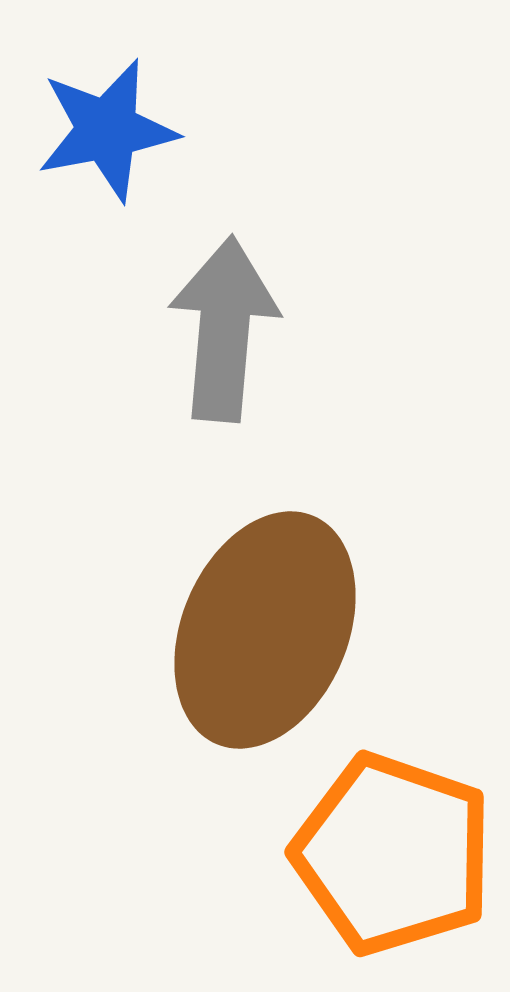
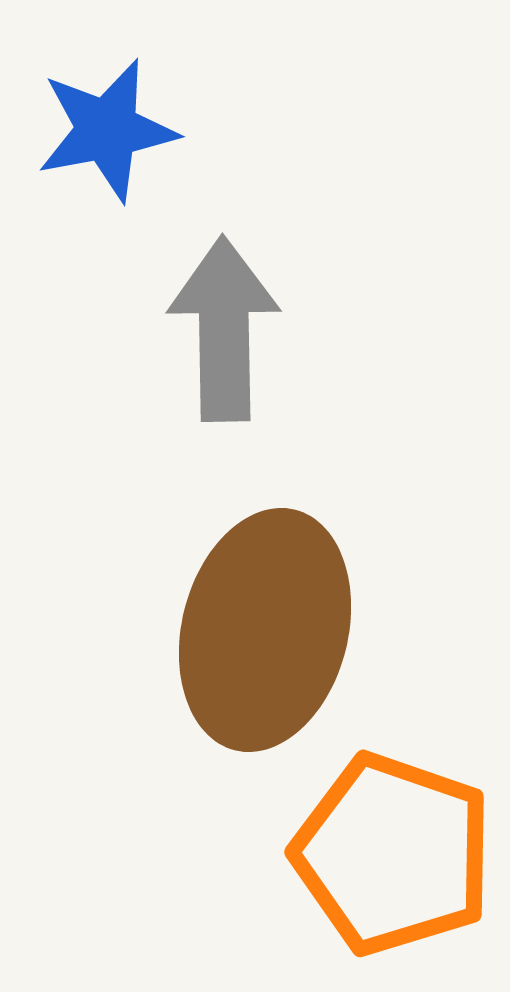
gray arrow: rotated 6 degrees counterclockwise
brown ellipse: rotated 9 degrees counterclockwise
